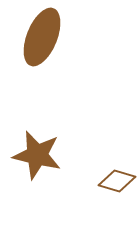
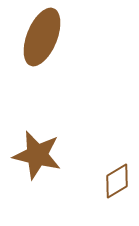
brown diamond: rotated 48 degrees counterclockwise
